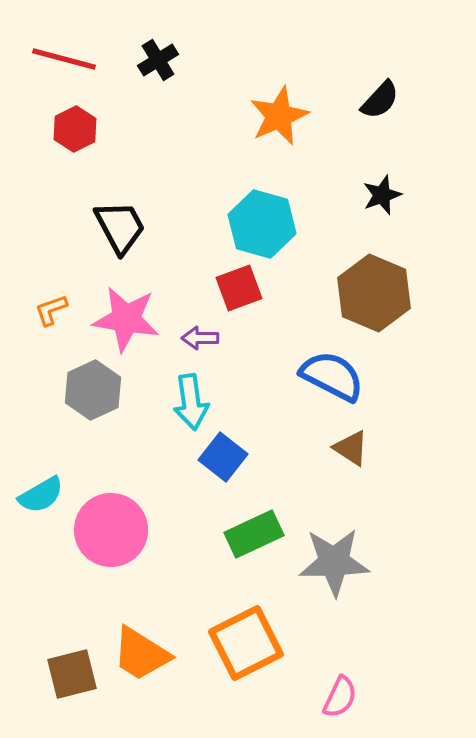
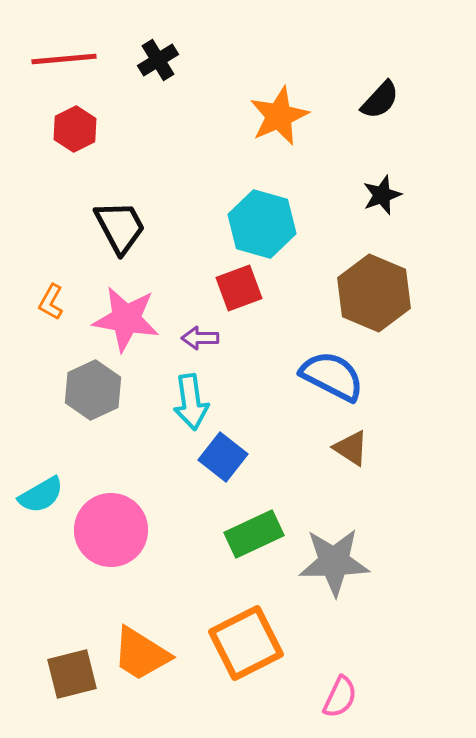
red line: rotated 20 degrees counterclockwise
orange L-shape: moved 8 px up; rotated 42 degrees counterclockwise
